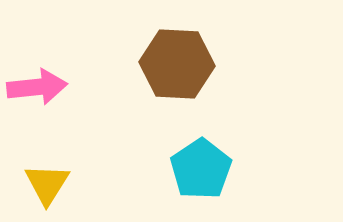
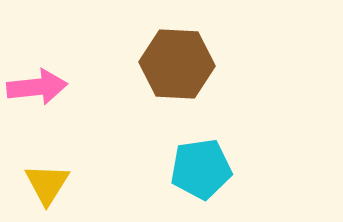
cyan pentagon: rotated 26 degrees clockwise
